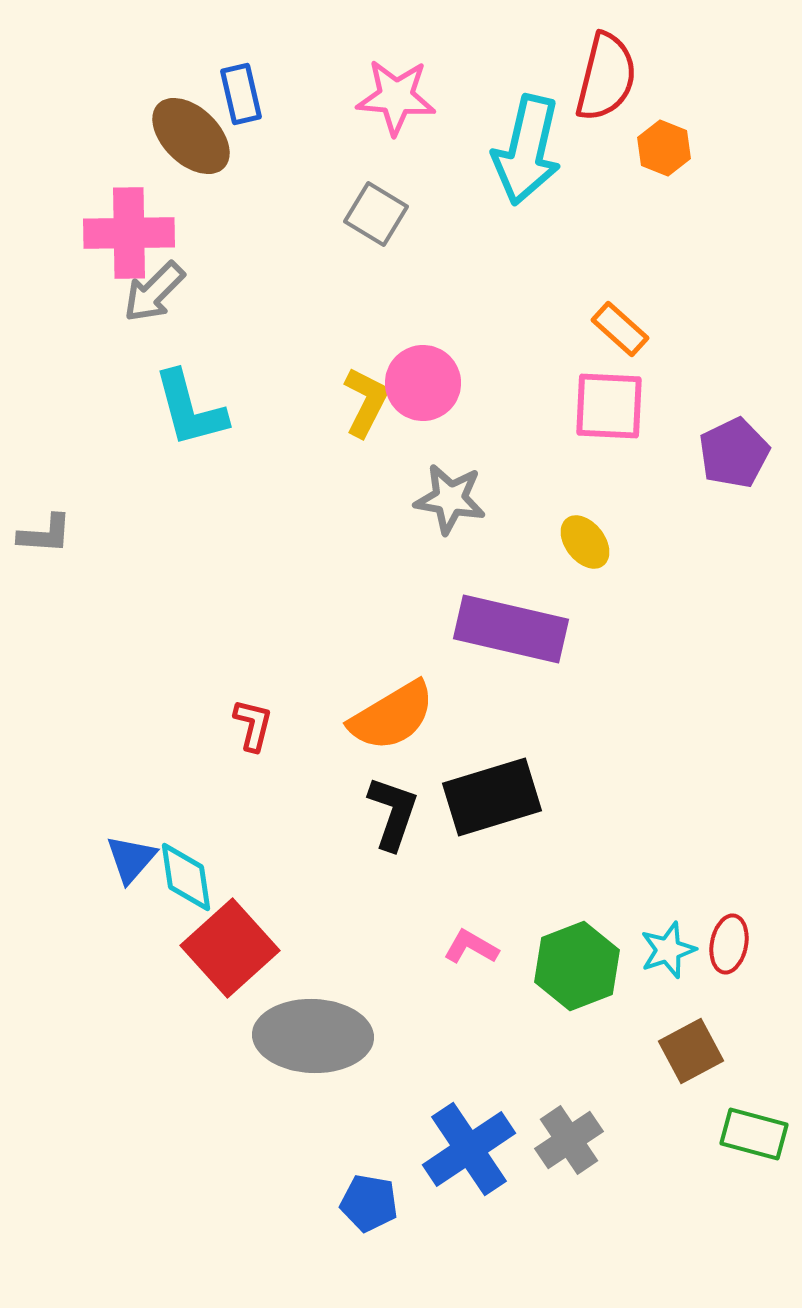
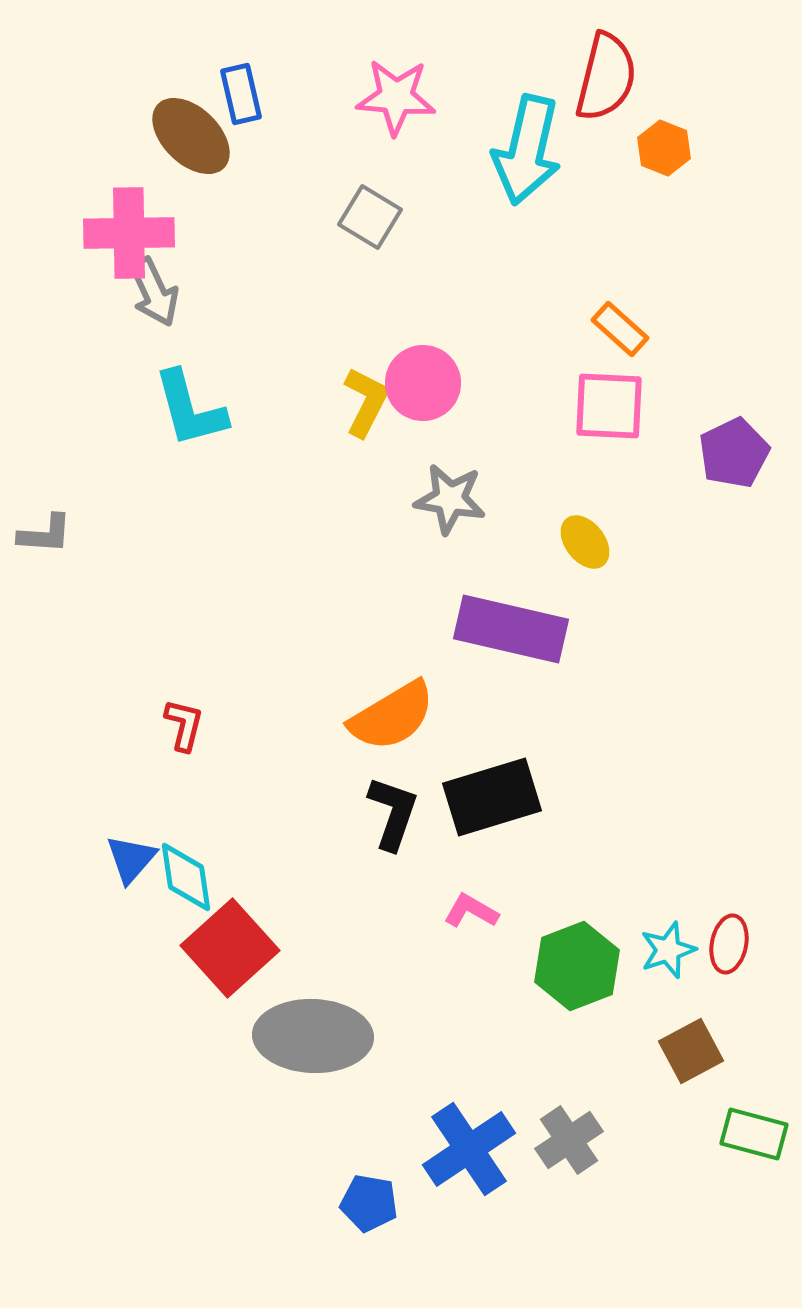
gray square: moved 6 px left, 3 px down
gray arrow: rotated 70 degrees counterclockwise
red L-shape: moved 69 px left
pink L-shape: moved 36 px up
